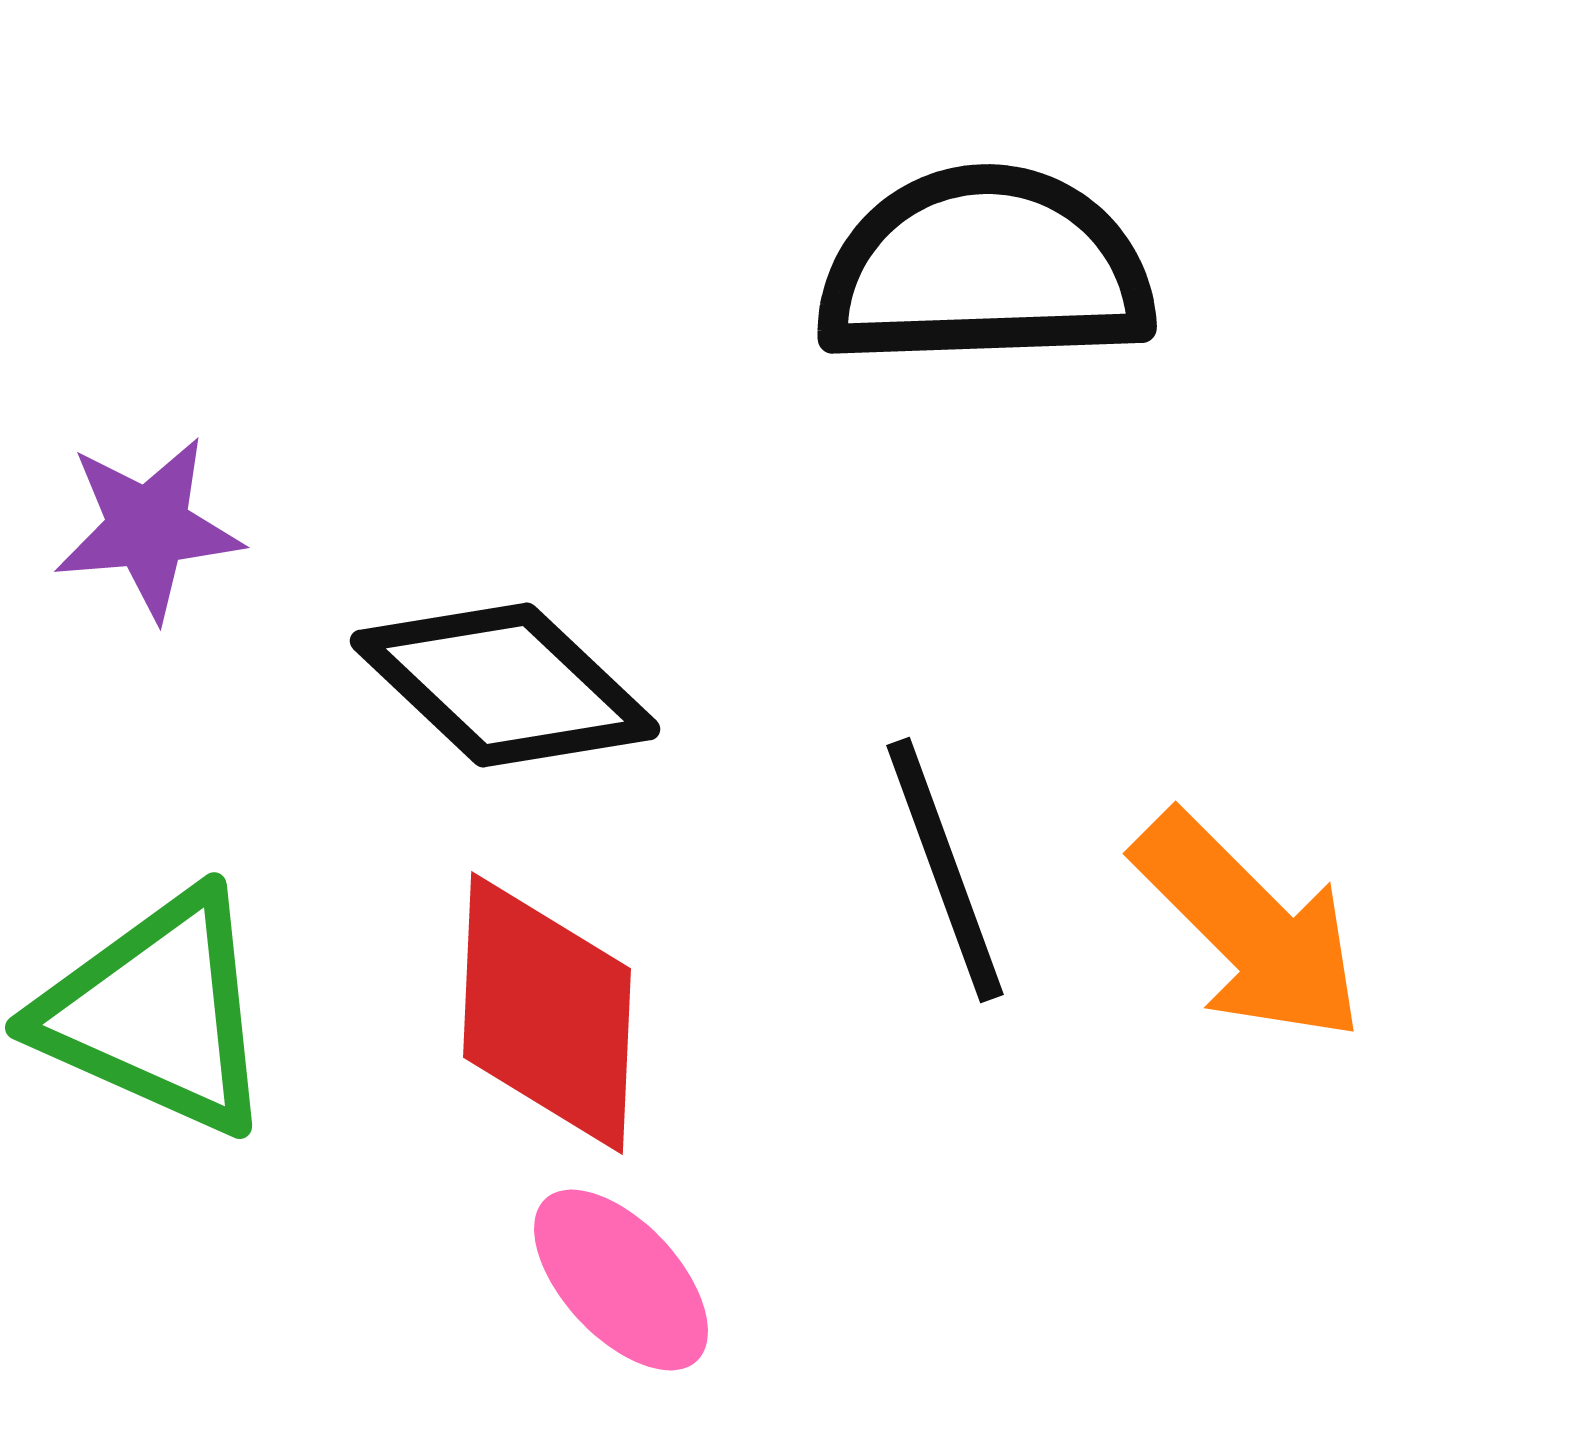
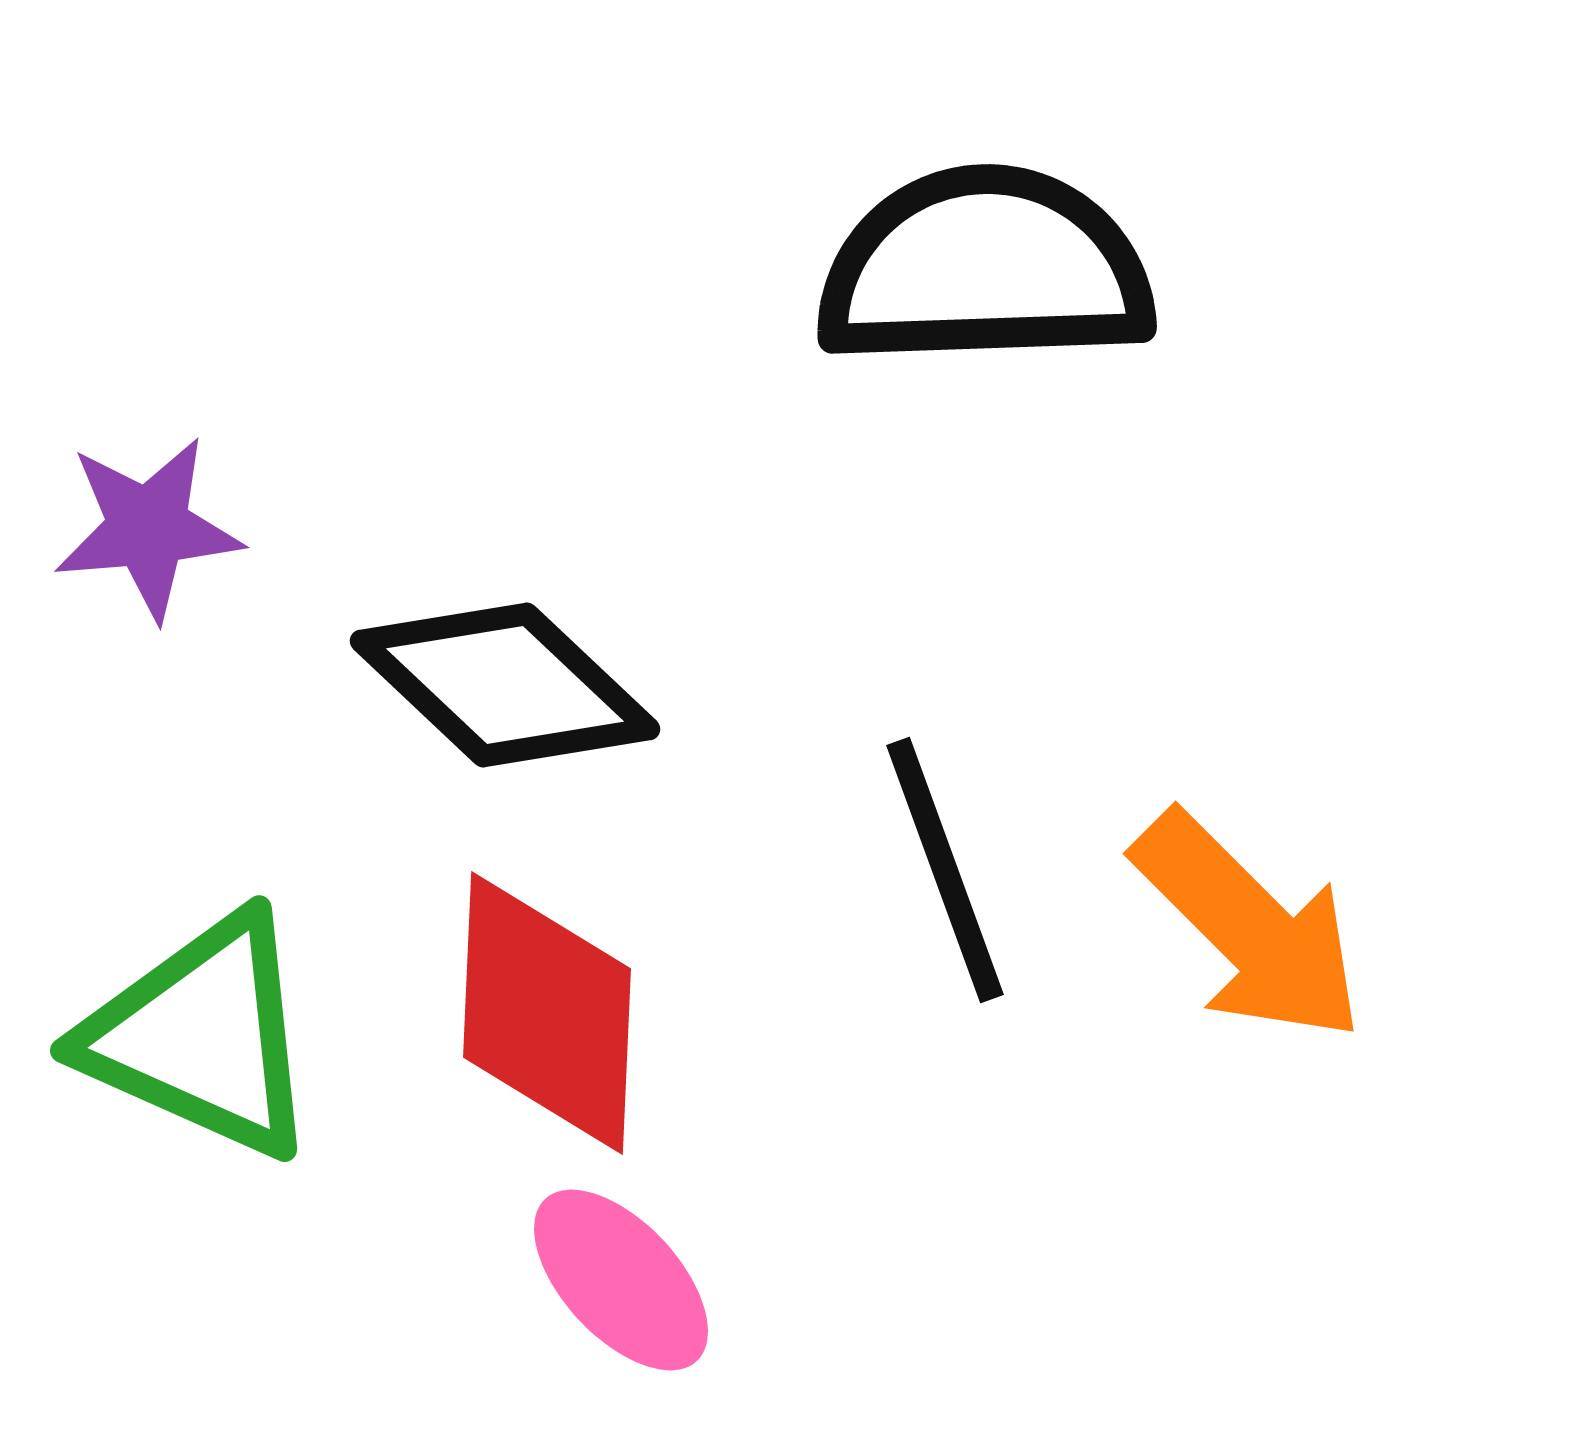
green triangle: moved 45 px right, 23 px down
